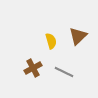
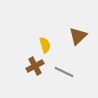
yellow semicircle: moved 6 px left, 4 px down
brown cross: moved 2 px right, 2 px up
